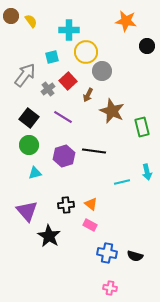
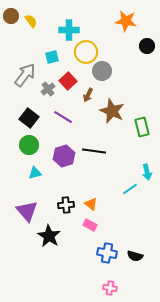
cyan line: moved 8 px right, 7 px down; rotated 21 degrees counterclockwise
